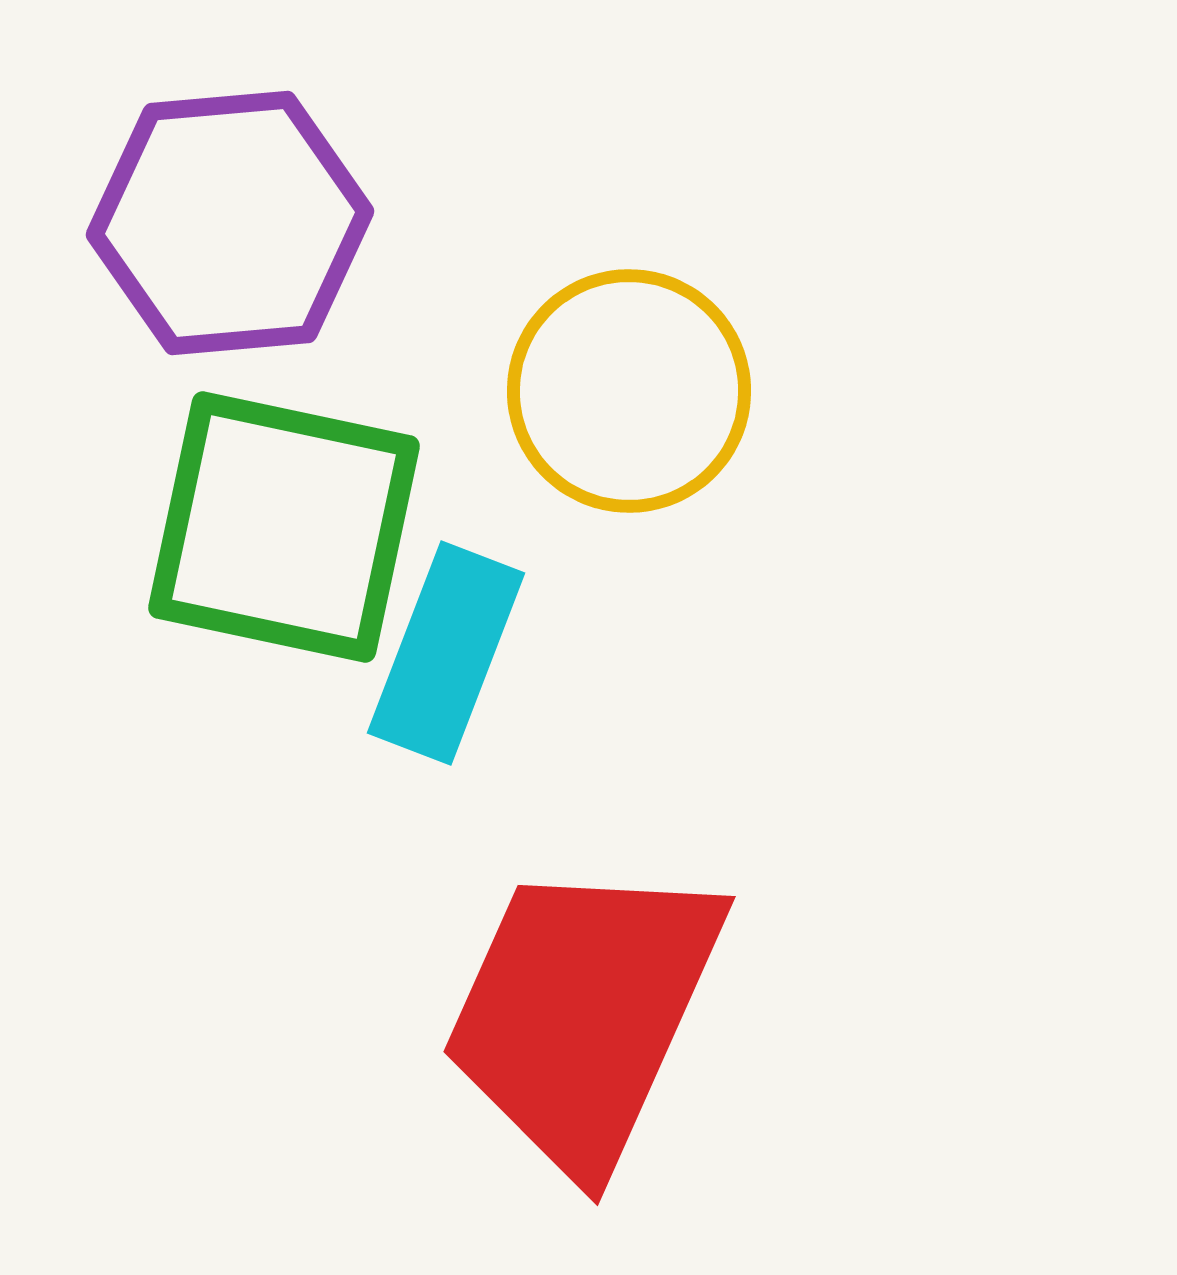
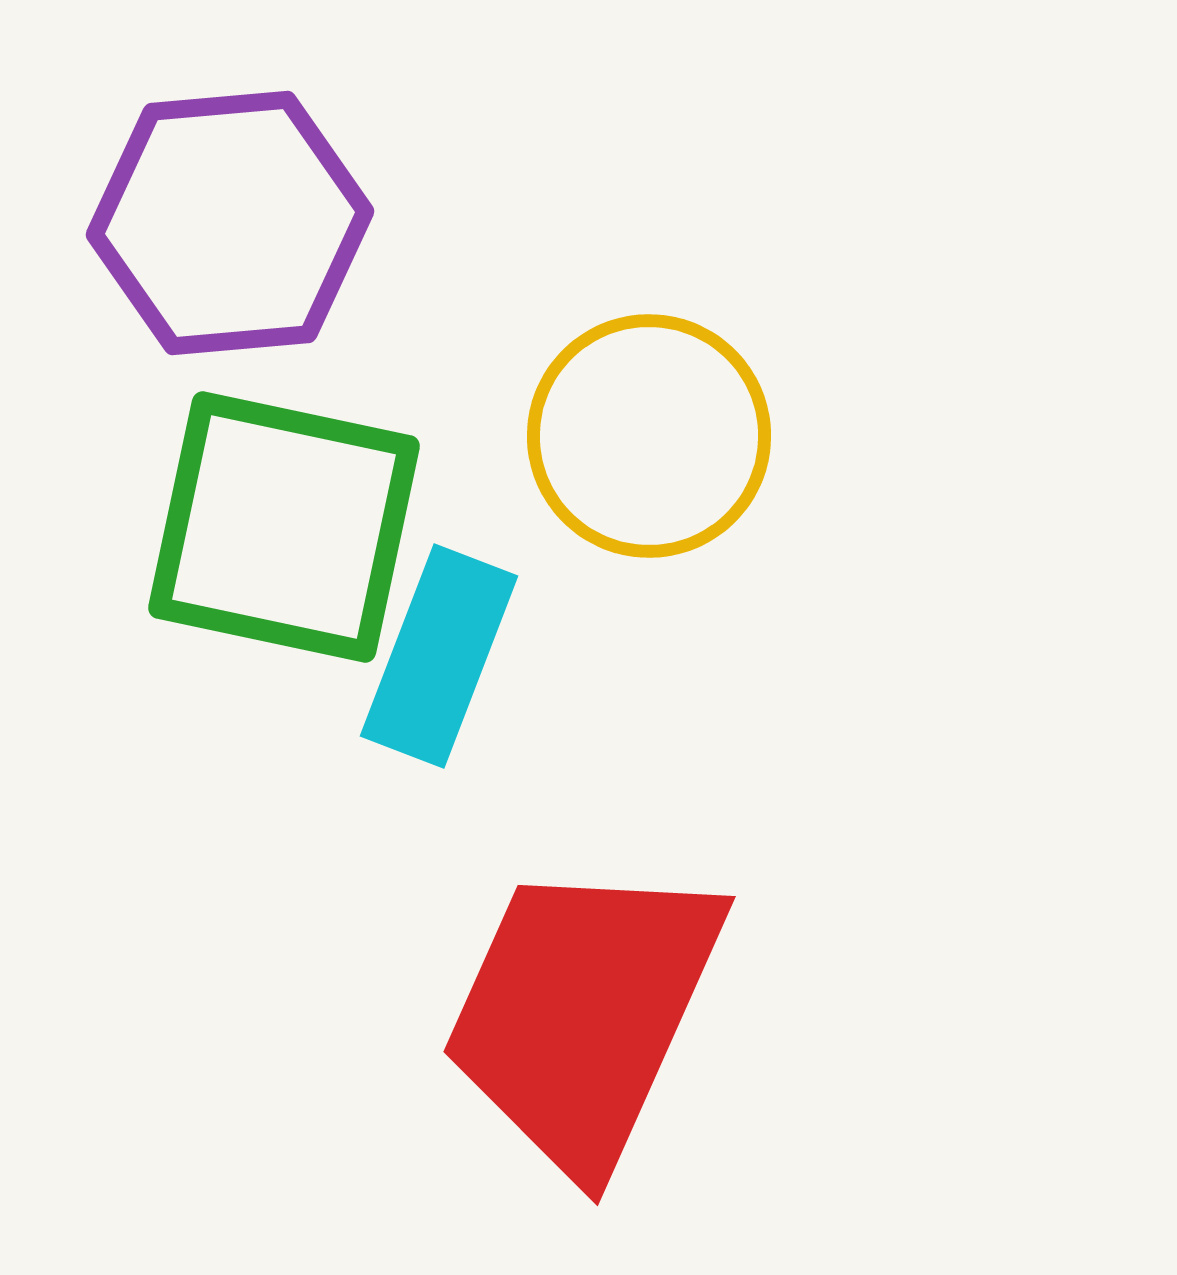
yellow circle: moved 20 px right, 45 px down
cyan rectangle: moved 7 px left, 3 px down
